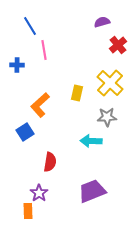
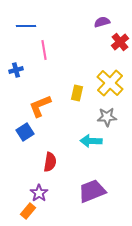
blue line: moved 4 px left; rotated 60 degrees counterclockwise
red cross: moved 2 px right, 3 px up
blue cross: moved 1 px left, 5 px down; rotated 16 degrees counterclockwise
orange L-shape: moved 1 px down; rotated 20 degrees clockwise
orange rectangle: rotated 42 degrees clockwise
